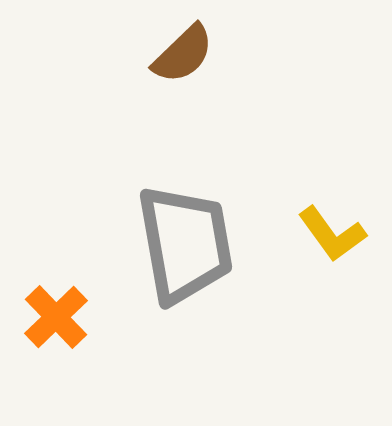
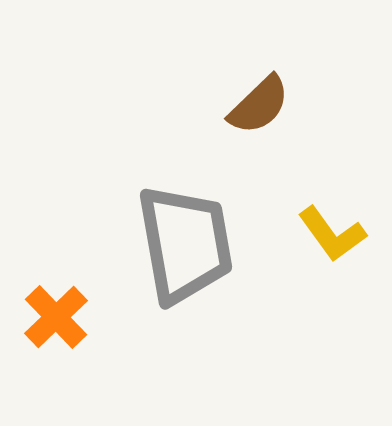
brown semicircle: moved 76 px right, 51 px down
